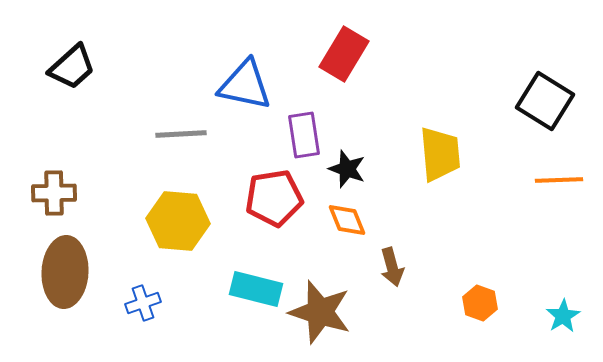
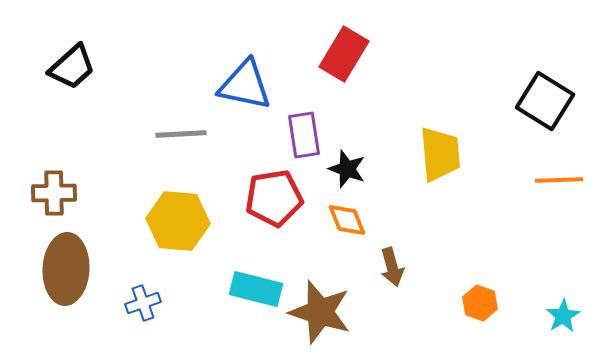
brown ellipse: moved 1 px right, 3 px up
